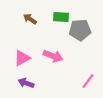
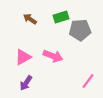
green rectangle: rotated 21 degrees counterclockwise
pink triangle: moved 1 px right, 1 px up
purple arrow: rotated 77 degrees counterclockwise
